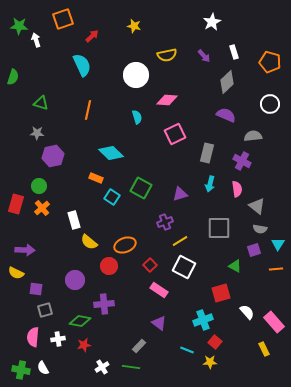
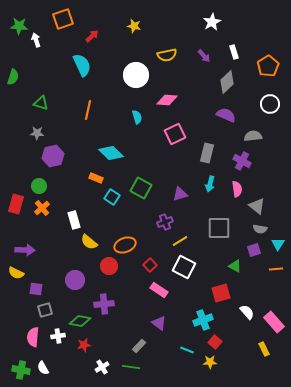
orange pentagon at (270, 62): moved 2 px left, 4 px down; rotated 25 degrees clockwise
white cross at (58, 339): moved 3 px up
